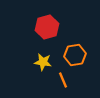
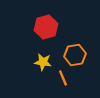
red hexagon: moved 1 px left
orange line: moved 2 px up
